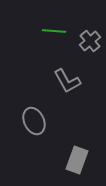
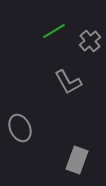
green line: rotated 35 degrees counterclockwise
gray L-shape: moved 1 px right, 1 px down
gray ellipse: moved 14 px left, 7 px down
